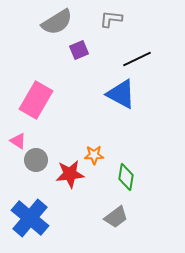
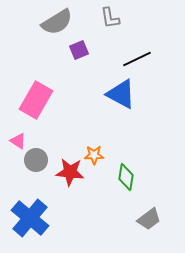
gray L-shape: moved 1 px left, 1 px up; rotated 105 degrees counterclockwise
red star: moved 2 px up; rotated 12 degrees clockwise
gray trapezoid: moved 33 px right, 2 px down
